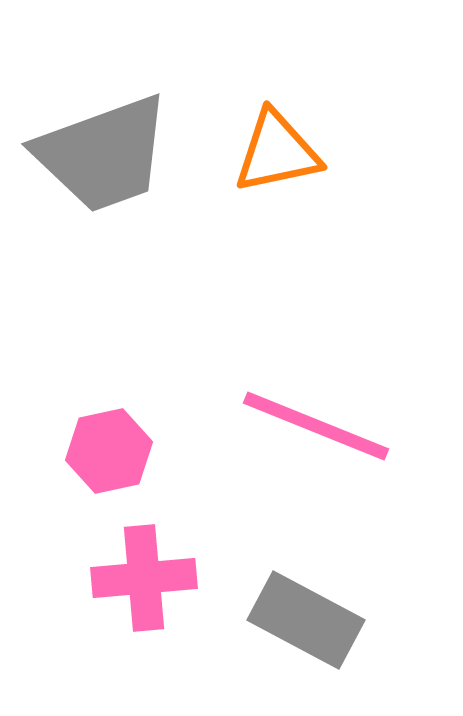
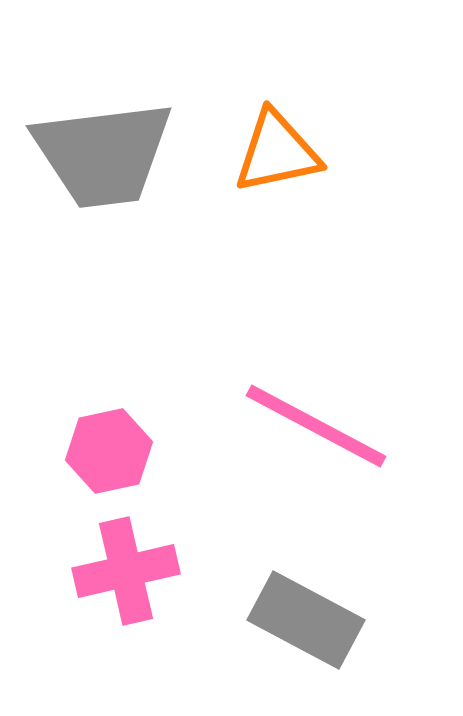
gray trapezoid: rotated 13 degrees clockwise
pink line: rotated 6 degrees clockwise
pink cross: moved 18 px left, 7 px up; rotated 8 degrees counterclockwise
